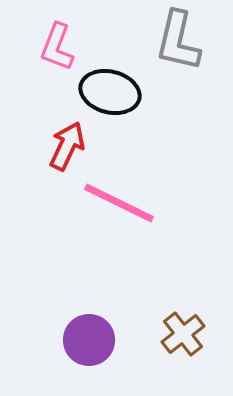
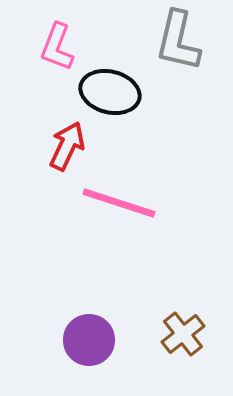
pink line: rotated 8 degrees counterclockwise
